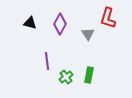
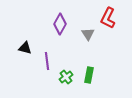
red L-shape: rotated 10 degrees clockwise
black triangle: moved 5 px left, 25 px down
